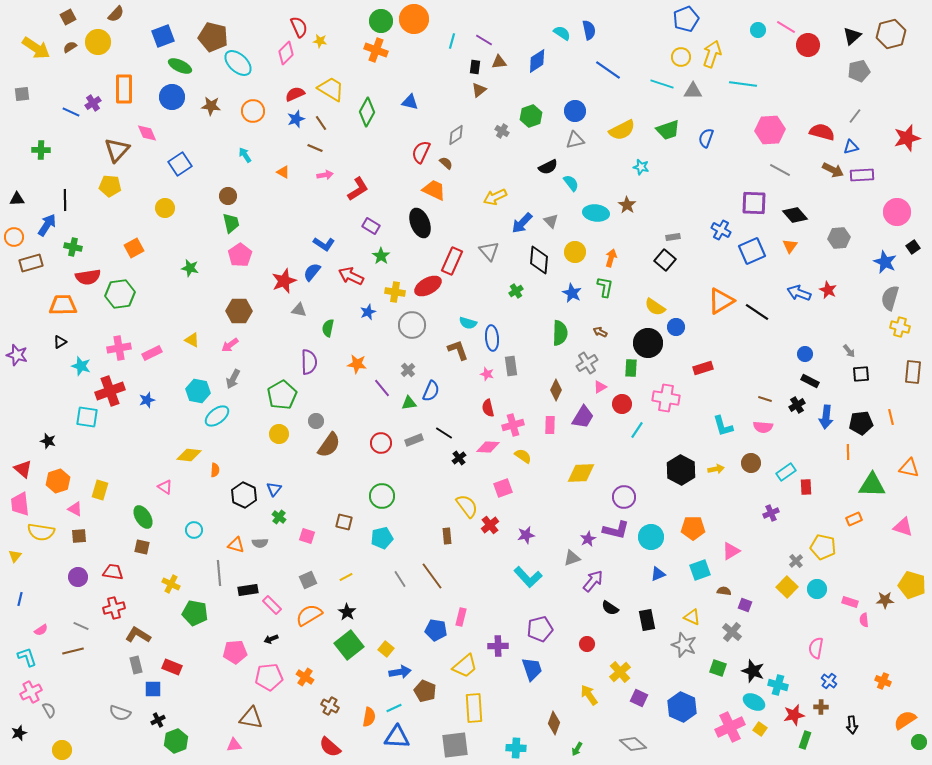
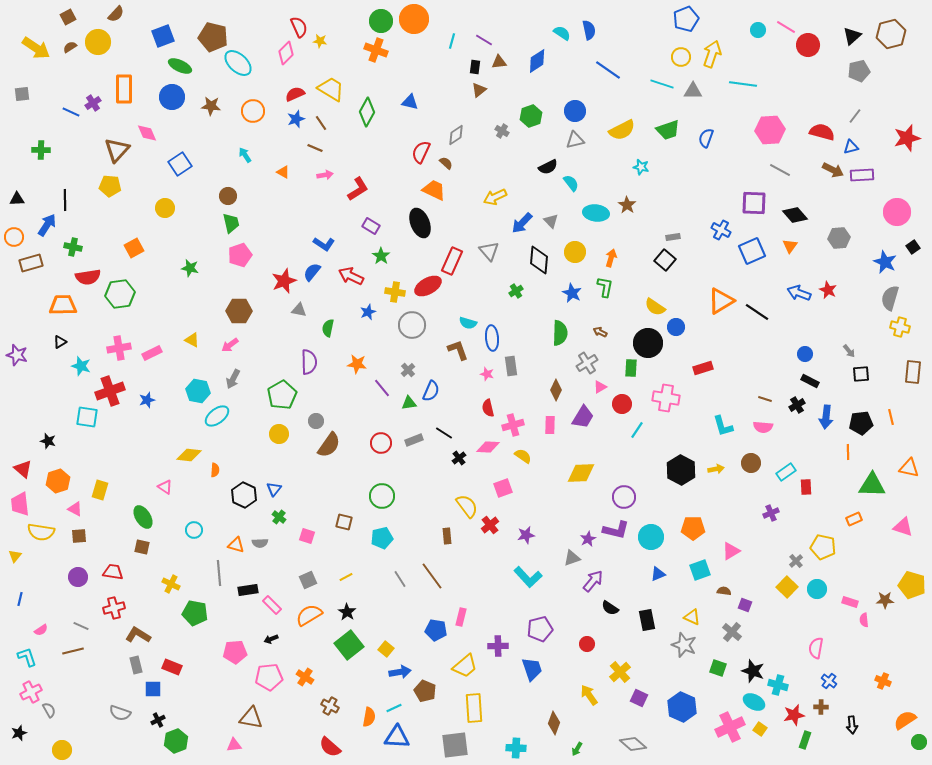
pink pentagon at (240, 255): rotated 15 degrees clockwise
